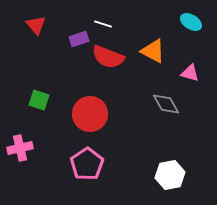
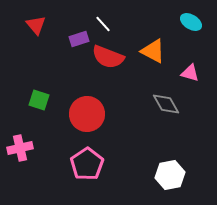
white line: rotated 30 degrees clockwise
red circle: moved 3 px left
